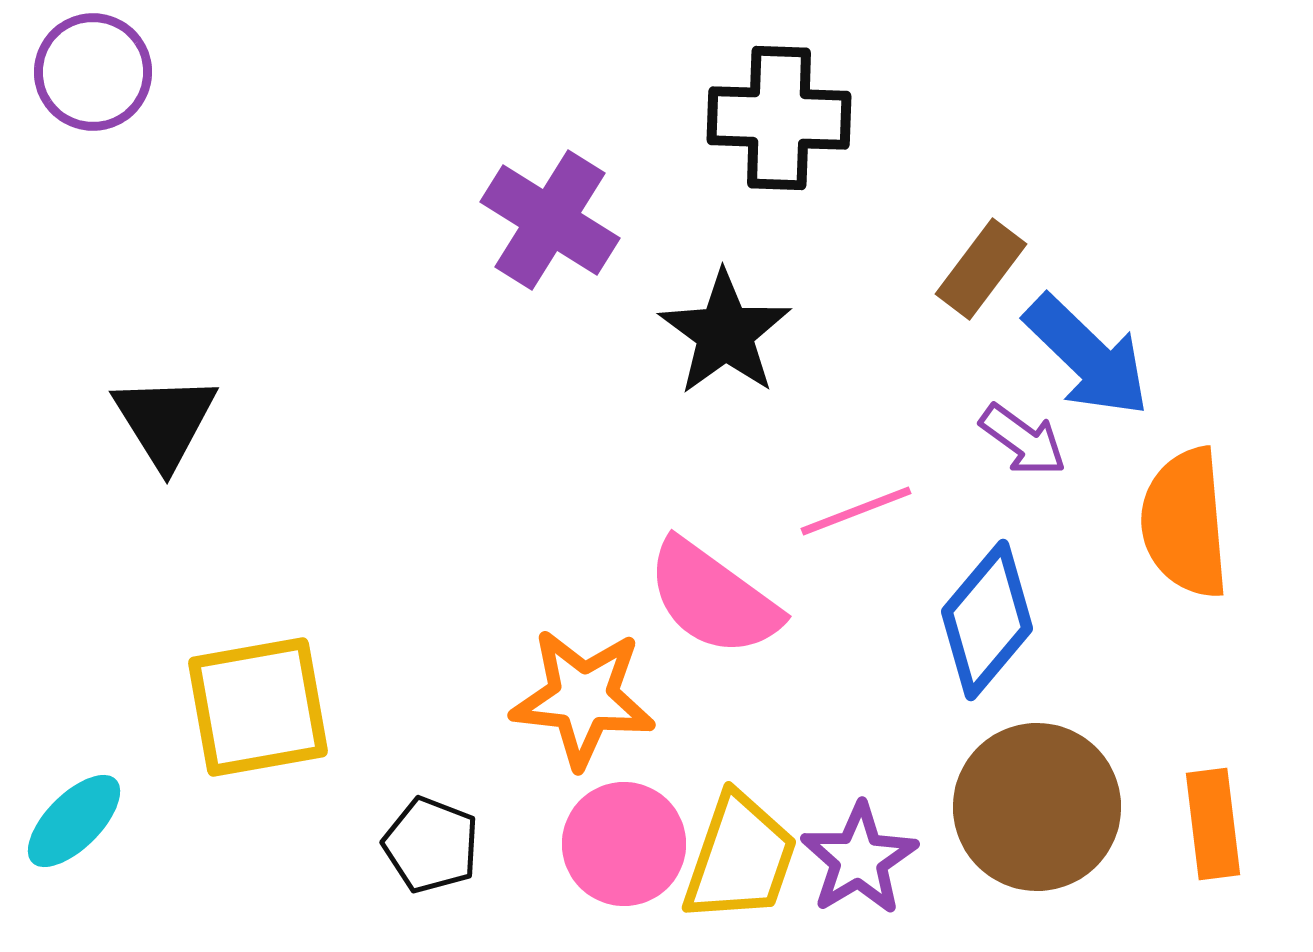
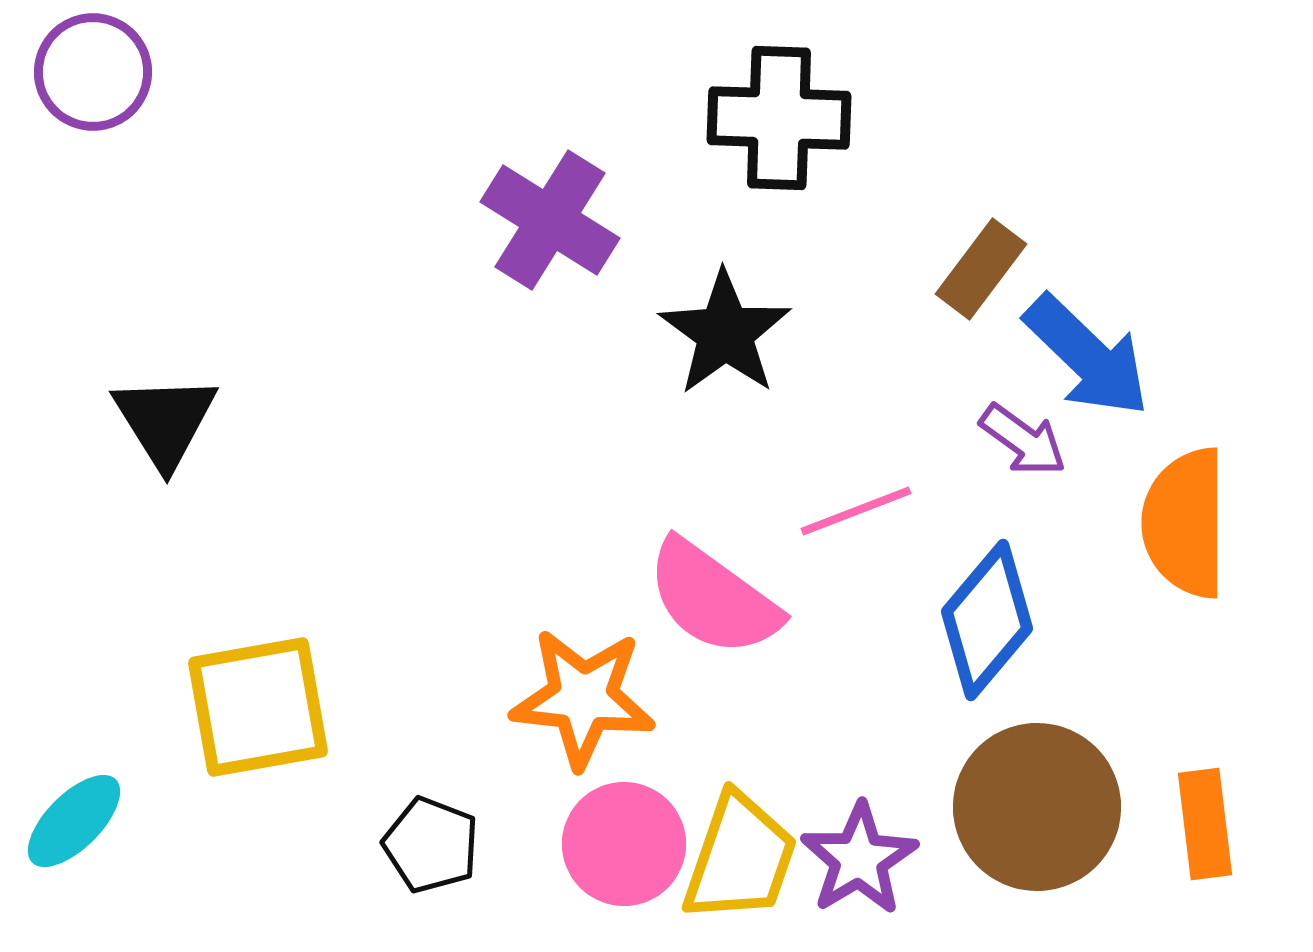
orange semicircle: rotated 5 degrees clockwise
orange rectangle: moved 8 px left
